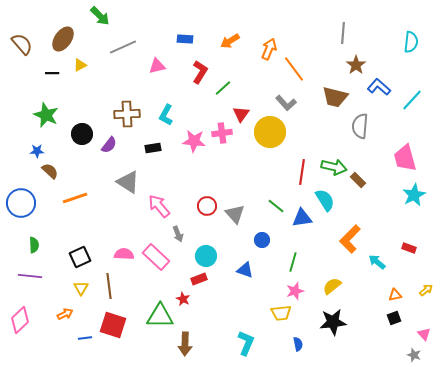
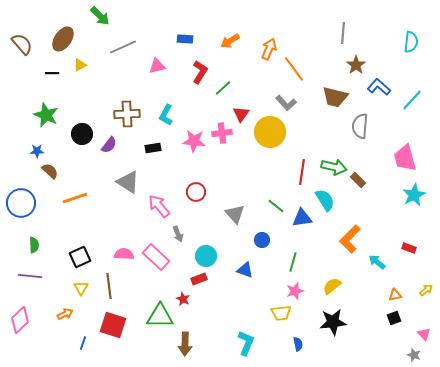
red circle at (207, 206): moved 11 px left, 14 px up
blue line at (85, 338): moved 2 px left, 5 px down; rotated 64 degrees counterclockwise
